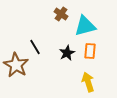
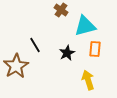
brown cross: moved 4 px up
black line: moved 2 px up
orange rectangle: moved 5 px right, 2 px up
brown star: moved 1 px down; rotated 10 degrees clockwise
yellow arrow: moved 2 px up
